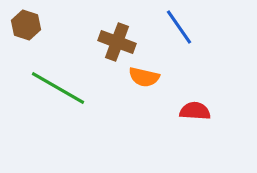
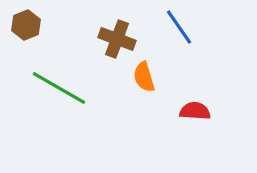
brown hexagon: rotated 20 degrees clockwise
brown cross: moved 3 px up
orange semicircle: rotated 60 degrees clockwise
green line: moved 1 px right
